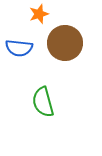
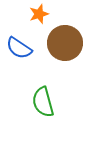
blue semicircle: rotated 28 degrees clockwise
